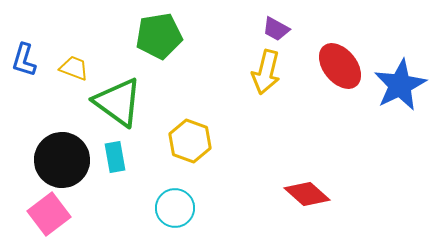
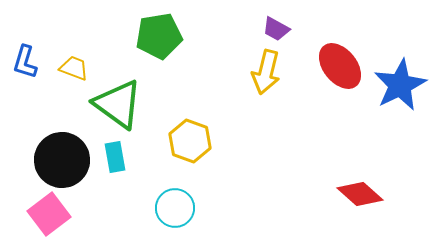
blue L-shape: moved 1 px right, 2 px down
green triangle: moved 2 px down
red diamond: moved 53 px right
